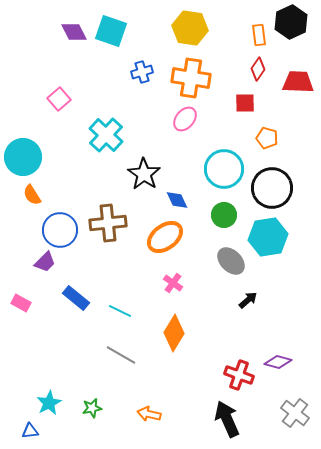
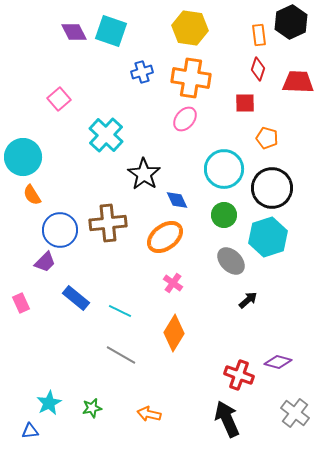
red diamond at (258, 69): rotated 15 degrees counterclockwise
cyan hexagon at (268, 237): rotated 9 degrees counterclockwise
pink rectangle at (21, 303): rotated 36 degrees clockwise
